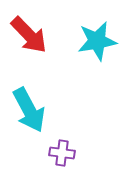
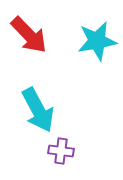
cyan arrow: moved 9 px right
purple cross: moved 1 px left, 2 px up
